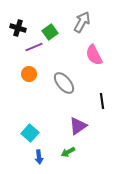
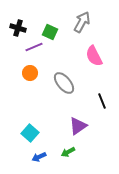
green square: rotated 28 degrees counterclockwise
pink semicircle: moved 1 px down
orange circle: moved 1 px right, 1 px up
black line: rotated 14 degrees counterclockwise
blue arrow: rotated 72 degrees clockwise
